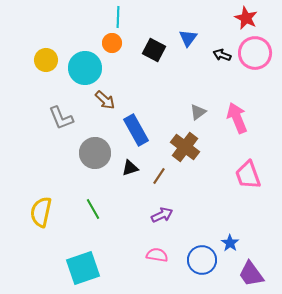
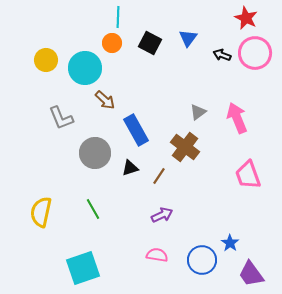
black square: moved 4 px left, 7 px up
